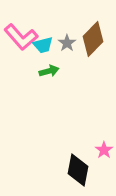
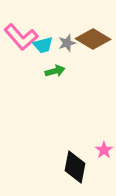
brown diamond: rotated 76 degrees clockwise
gray star: rotated 18 degrees clockwise
green arrow: moved 6 px right
black diamond: moved 3 px left, 3 px up
